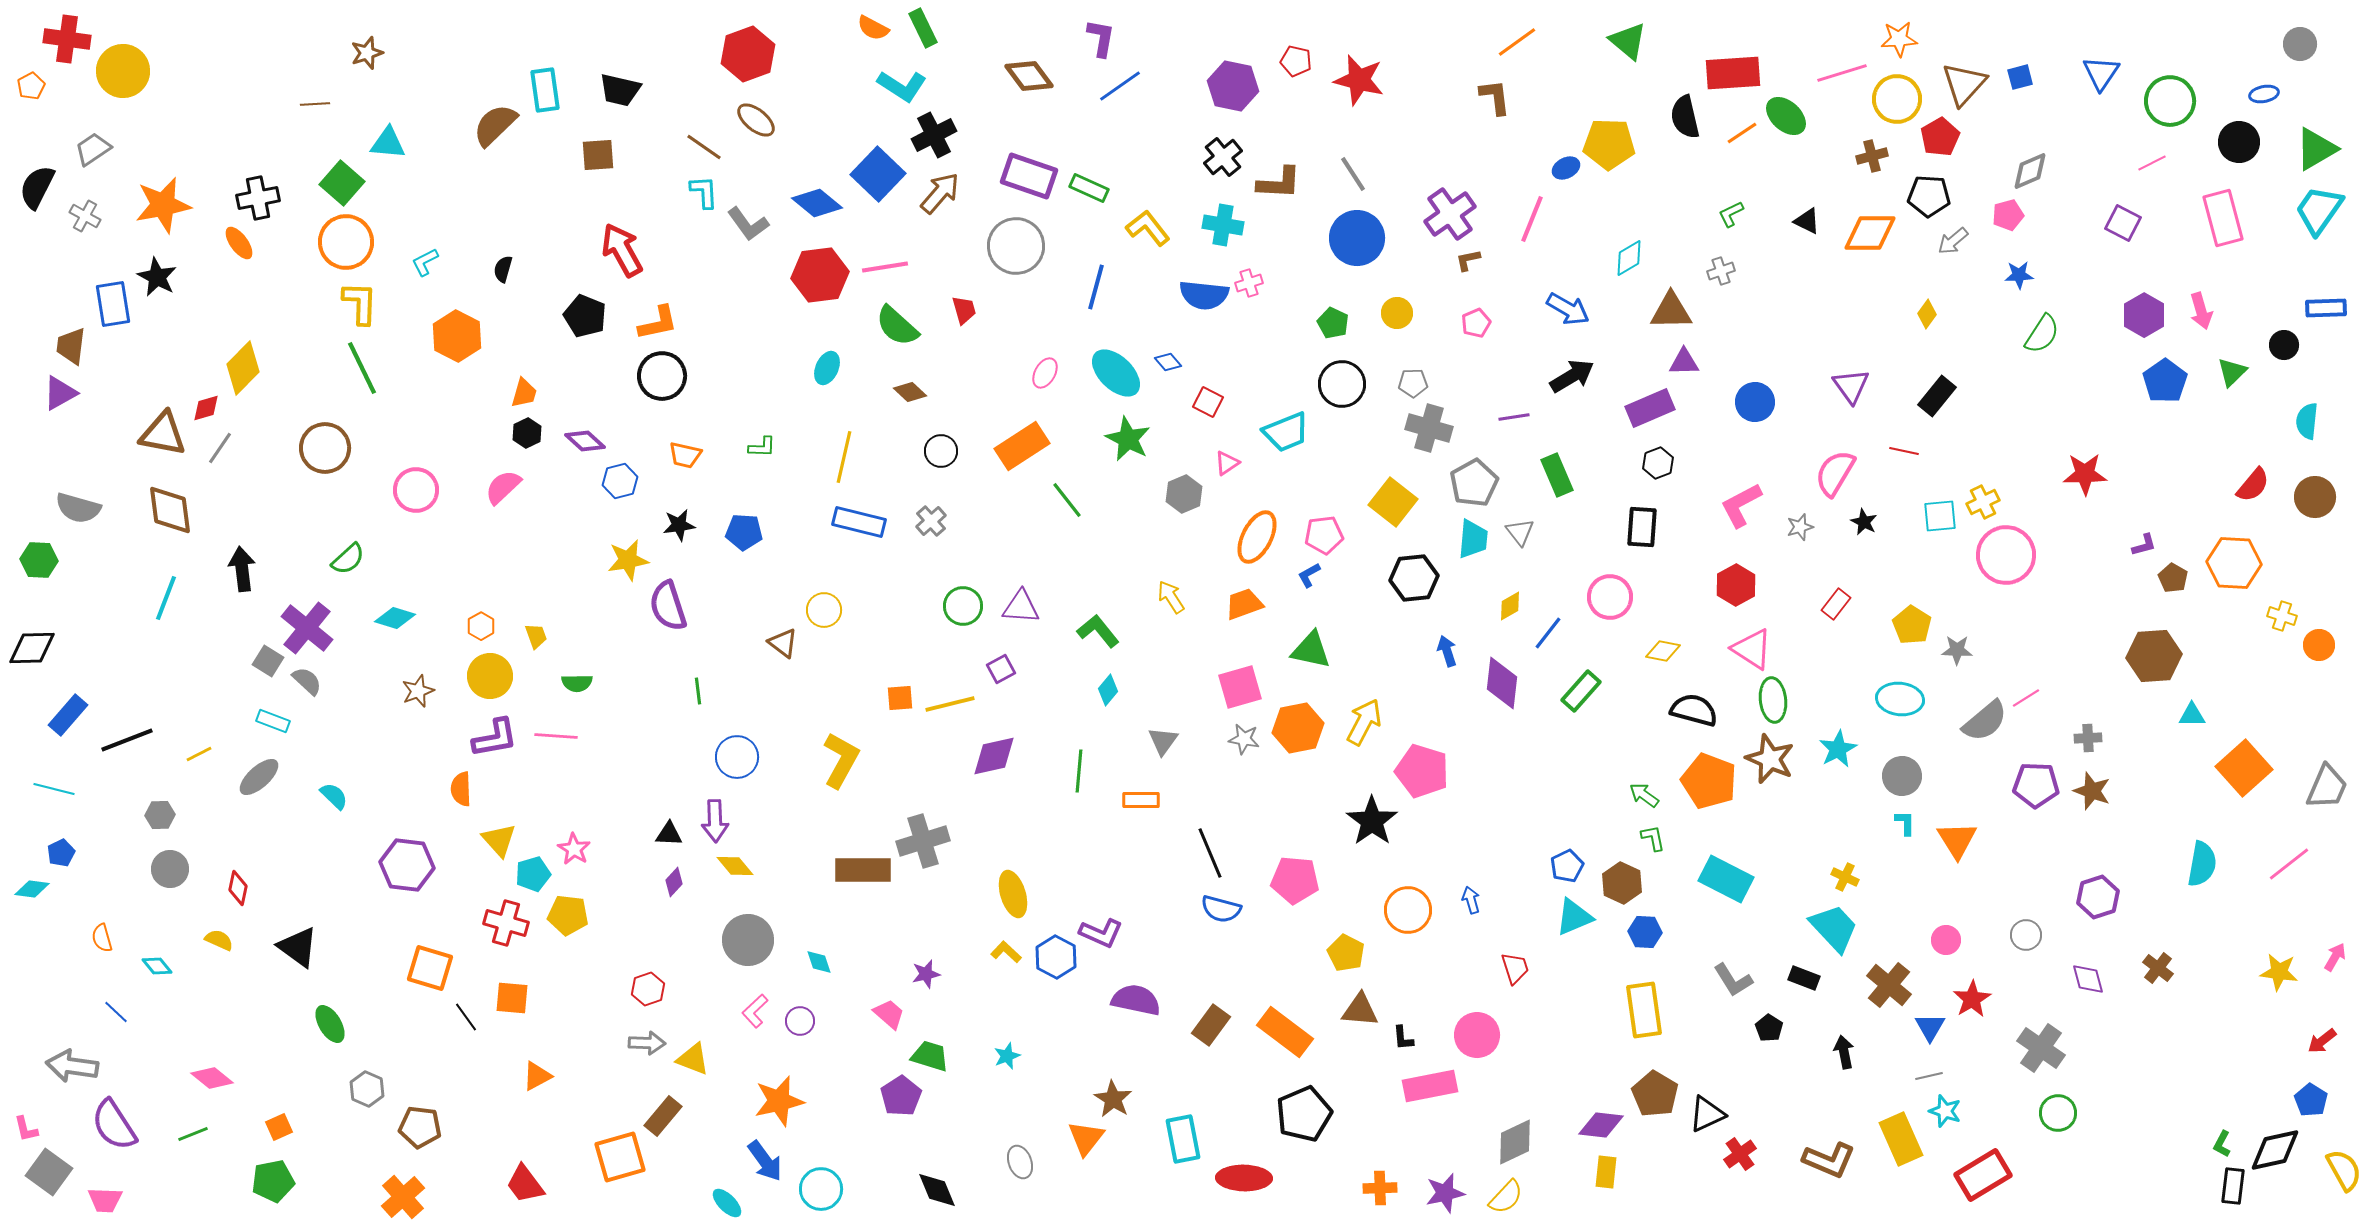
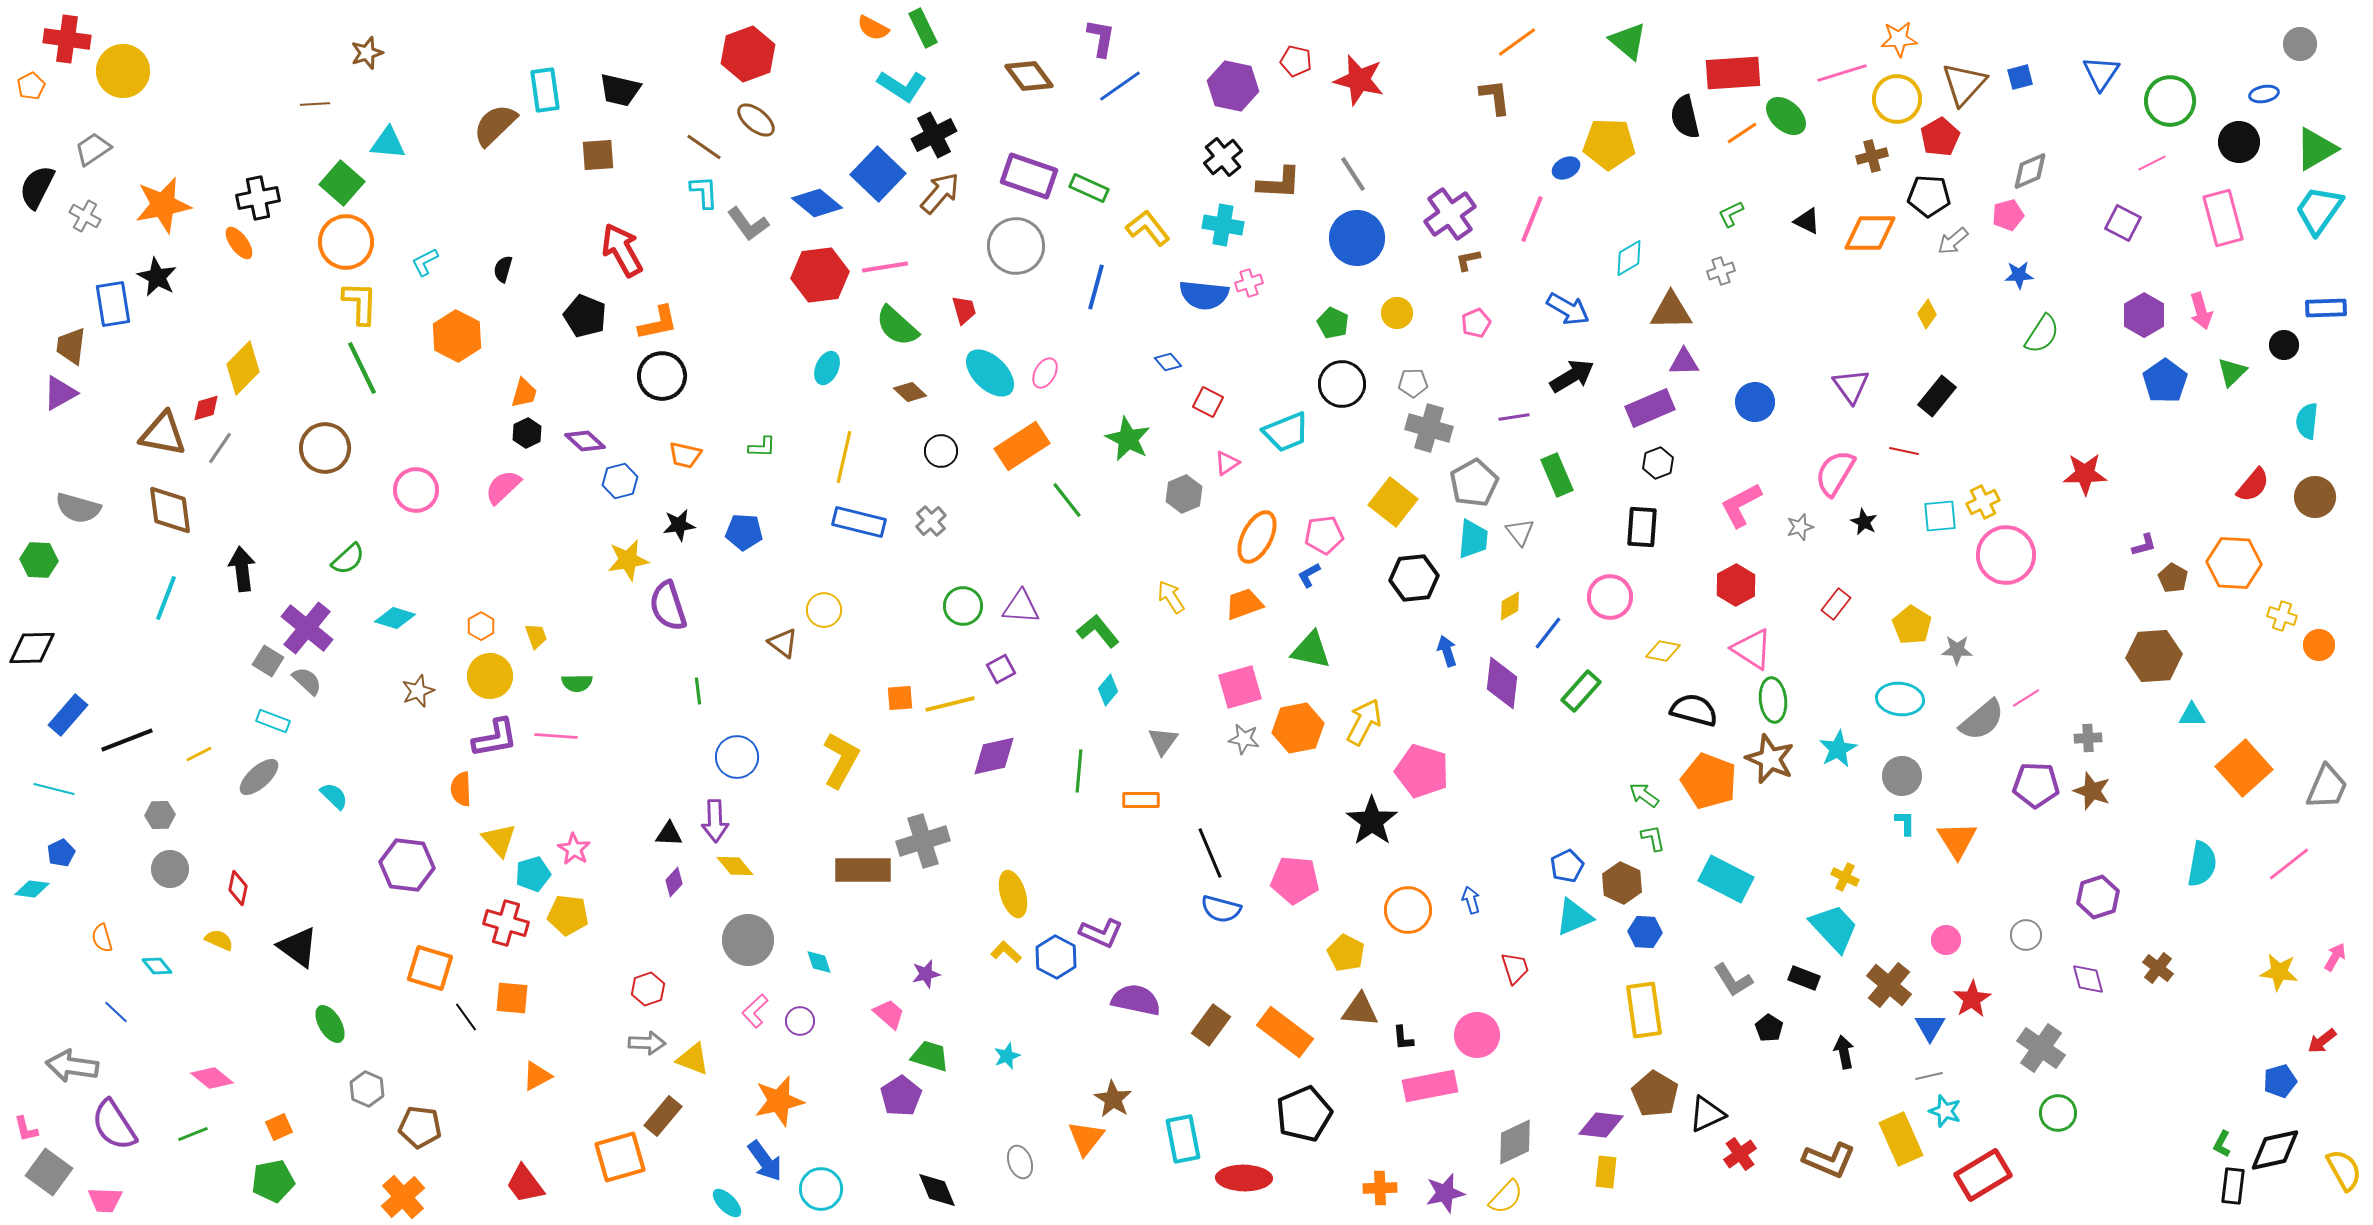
cyan ellipse at (1116, 373): moved 126 px left
gray semicircle at (1985, 721): moved 3 px left, 1 px up
blue pentagon at (2311, 1100): moved 31 px left, 19 px up; rotated 24 degrees clockwise
